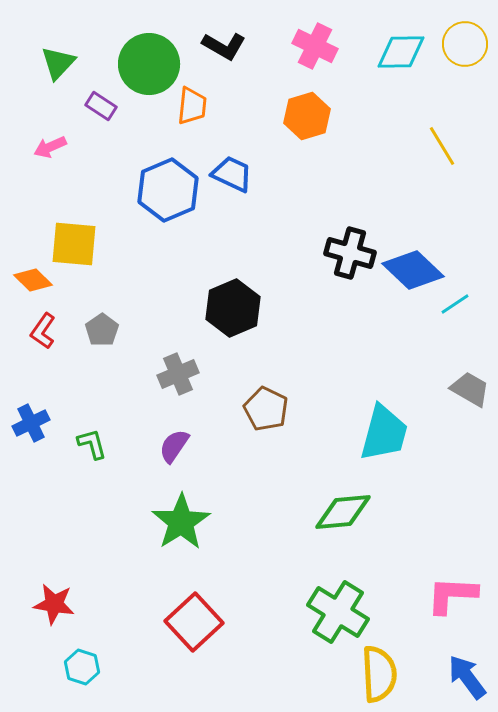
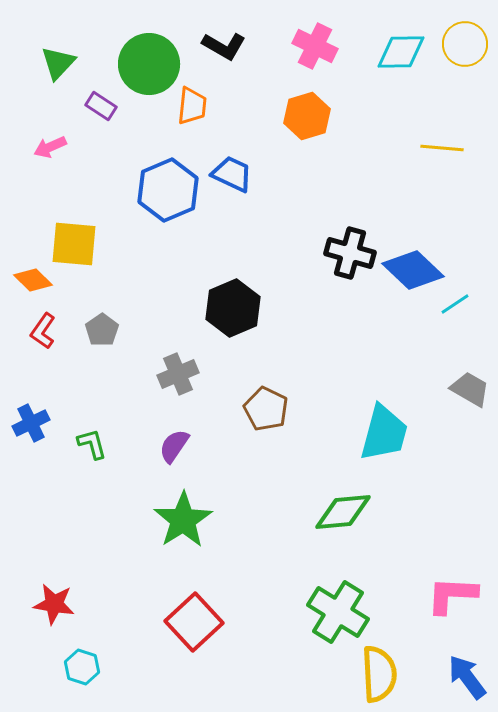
yellow line: moved 2 px down; rotated 54 degrees counterclockwise
green star: moved 2 px right, 2 px up
